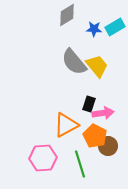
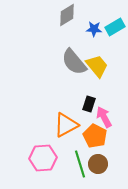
pink arrow: moved 1 px right, 4 px down; rotated 110 degrees counterclockwise
brown circle: moved 10 px left, 18 px down
